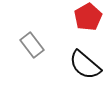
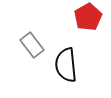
black semicircle: moved 19 px left; rotated 44 degrees clockwise
